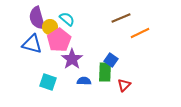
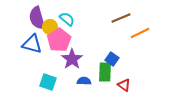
blue square: moved 1 px right, 1 px up
red triangle: rotated 40 degrees counterclockwise
